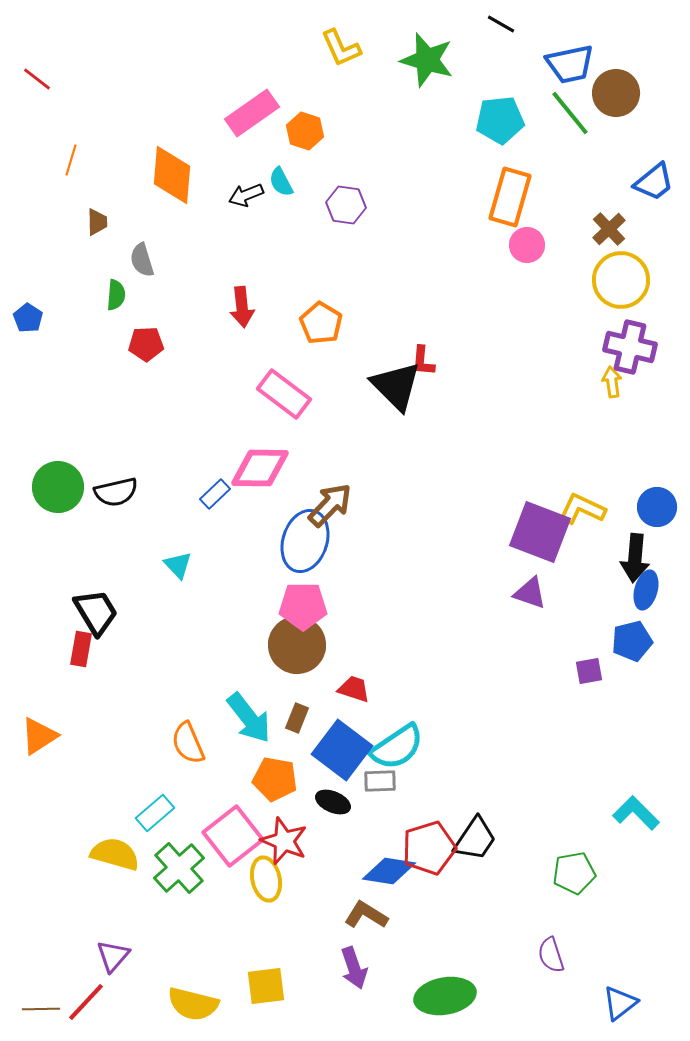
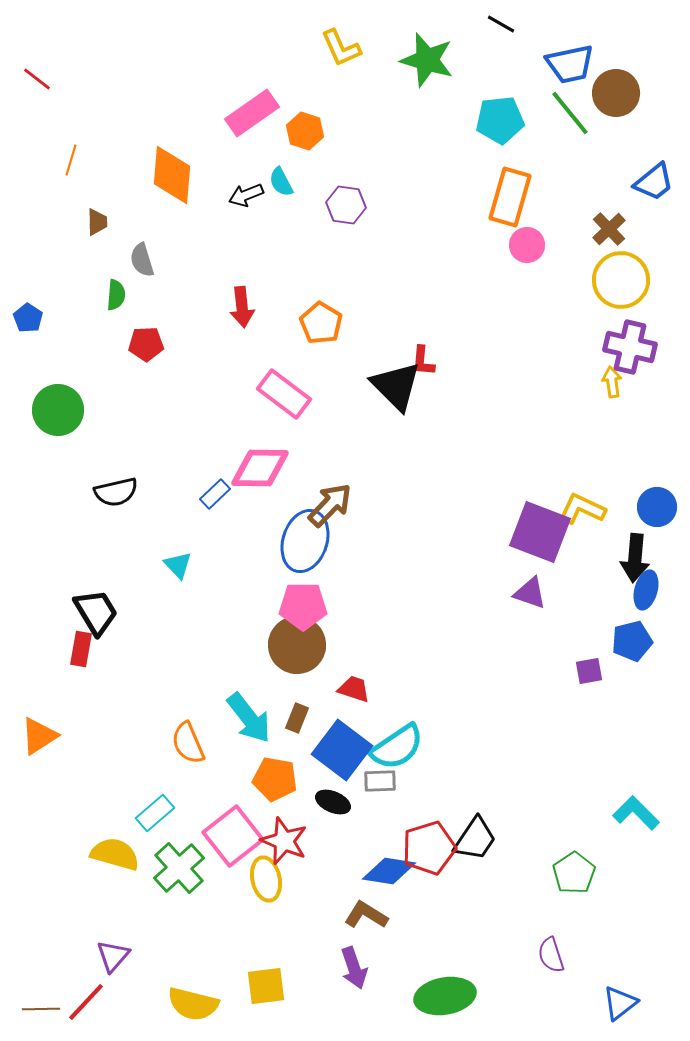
green circle at (58, 487): moved 77 px up
green pentagon at (574, 873): rotated 24 degrees counterclockwise
